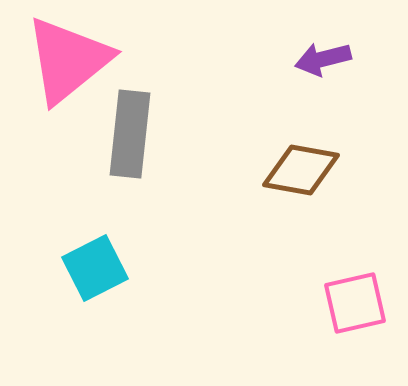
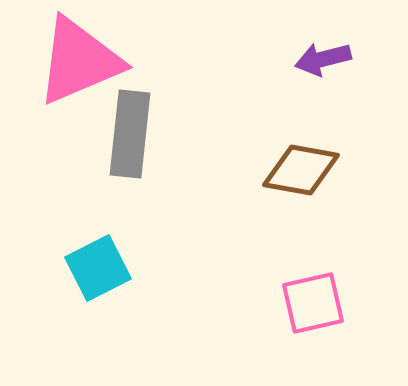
pink triangle: moved 11 px right, 1 px down; rotated 16 degrees clockwise
cyan square: moved 3 px right
pink square: moved 42 px left
